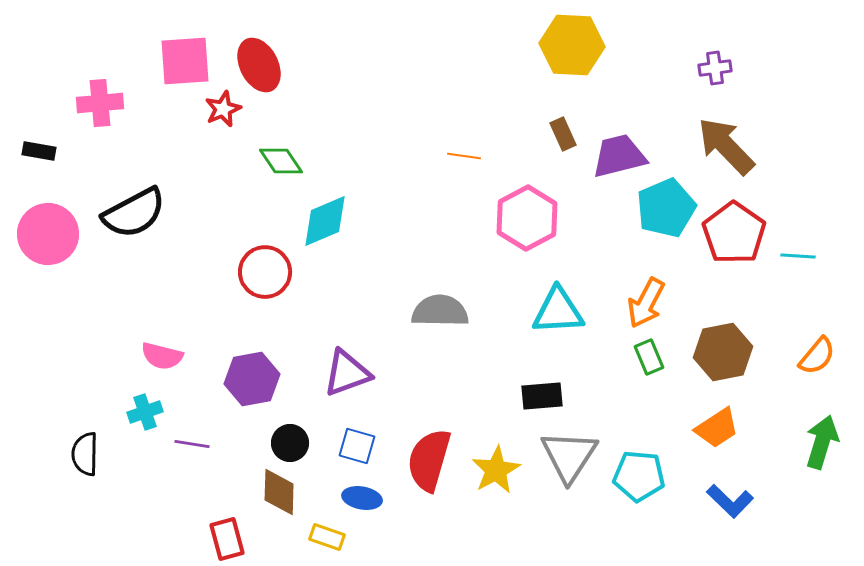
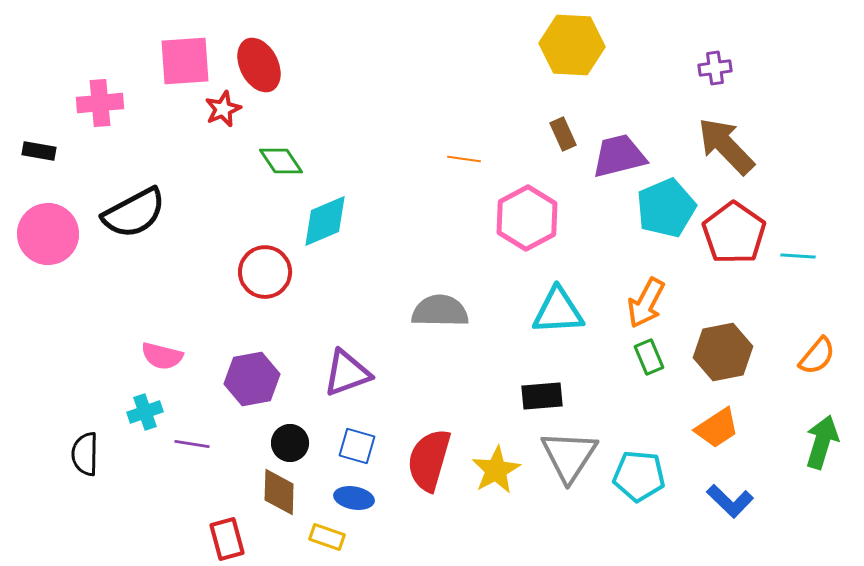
orange line at (464, 156): moved 3 px down
blue ellipse at (362, 498): moved 8 px left
